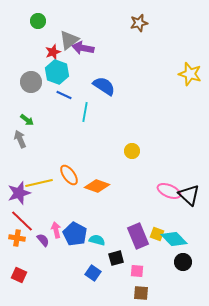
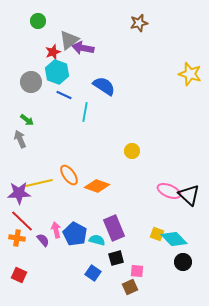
purple star: rotated 15 degrees clockwise
purple rectangle: moved 24 px left, 8 px up
brown square: moved 11 px left, 6 px up; rotated 28 degrees counterclockwise
